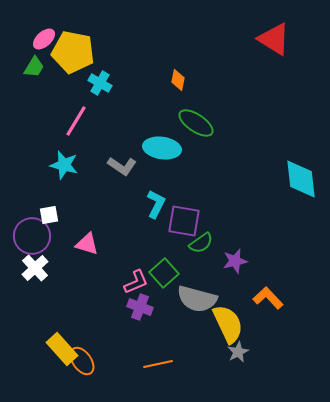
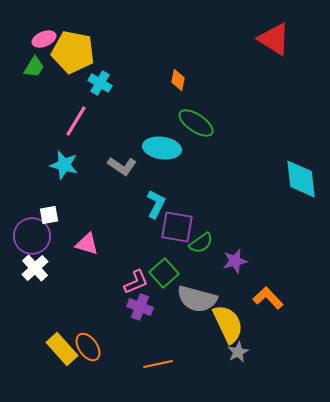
pink ellipse: rotated 20 degrees clockwise
purple square: moved 7 px left, 6 px down
orange ellipse: moved 6 px right, 14 px up
